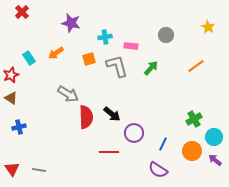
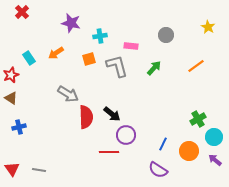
cyan cross: moved 5 px left, 1 px up
green arrow: moved 3 px right
green cross: moved 4 px right
purple circle: moved 8 px left, 2 px down
orange circle: moved 3 px left
